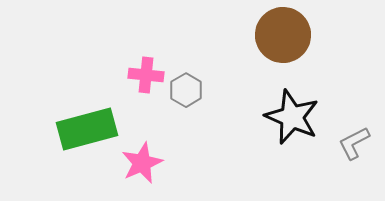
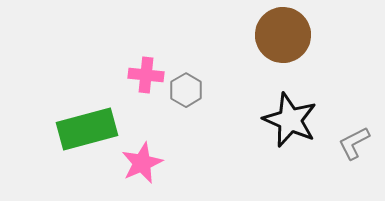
black star: moved 2 px left, 3 px down
